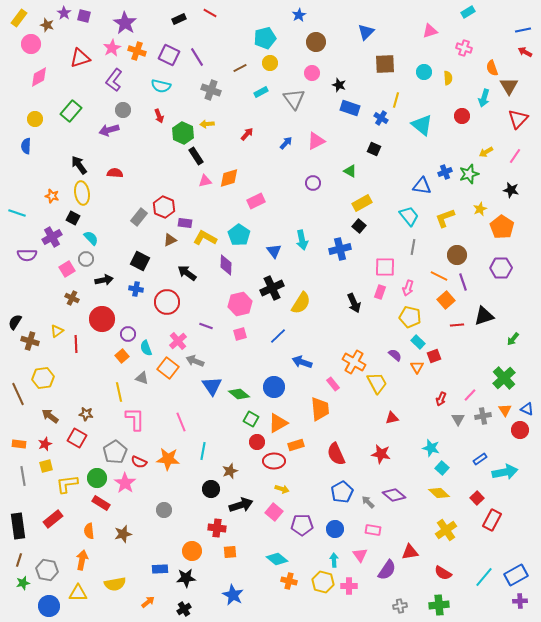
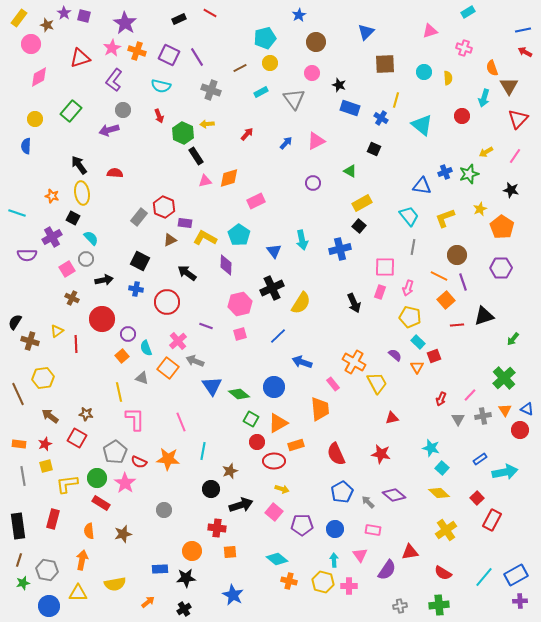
red rectangle at (53, 519): rotated 36 degrees counterclockwise
